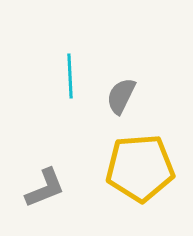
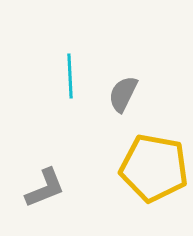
gray semicircle: moved 2 px right, 2 px up
yellow pentagon: moved 14 px right; rotated 14 degrees clockwise
